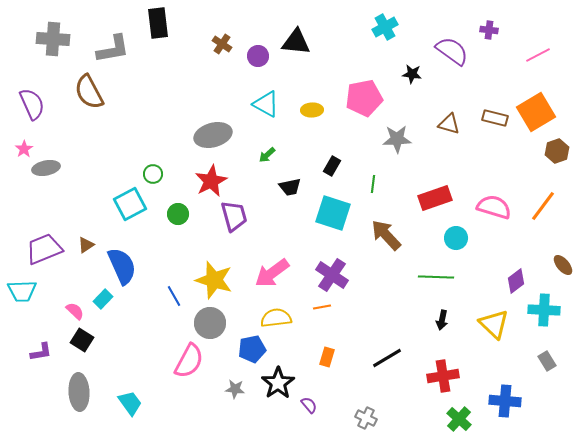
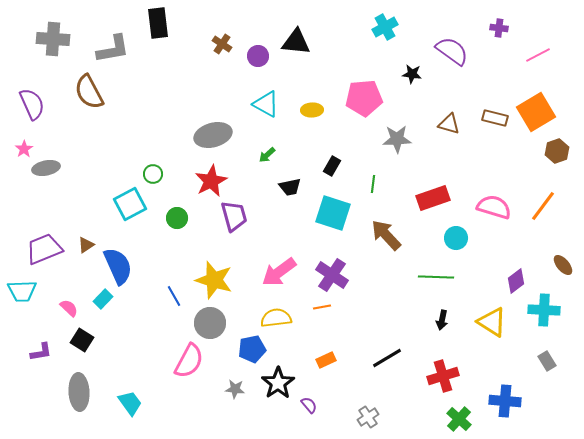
purple cross at (489, 30): moved 10 px right, 2 px up
pink pentagon at (364, 98): rotated 6 degrees clockwise
red rectangle at (435, 198): moved 2 px left
green circle at (178, 214): moved 1 px left, 4 px down
blue semicircle at (122, 266): moved 4 px left
pink arrow at (272, 273): moved 7 px right, 1 px up
pink semicircle at (75, 311): moved 6 px left, 3 px up
yellow triangle at (494, 324): moved 2 px left, 2 px up; rotated 12 degrees counterclockwise
orange rectangle at (327, 357): moved 1 px left, 3 px down; rotated 48 degrees clockwise
red cross at (443, 376): rotated 8 degrees counterclockwise
gray cross at (366, 418): moved 2 px right, 1 px up; rotated 30 degrees clockwise
